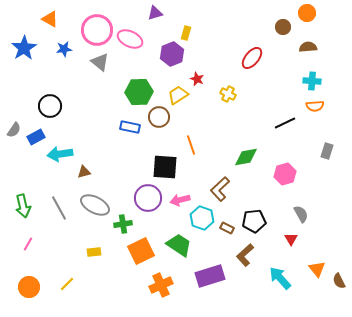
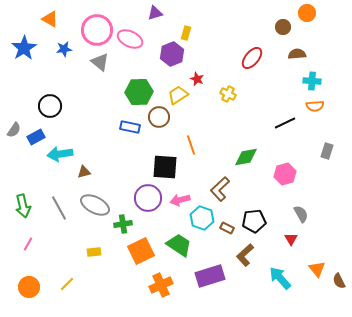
brown semicircle at (308, 47): moved 11 px left, 7 px down
